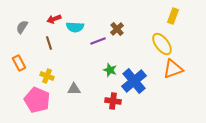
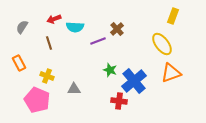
orange triangle: moved 2 px left, 4 px down
red cross: moved 6 px right
